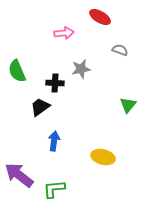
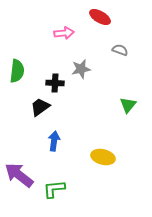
green semicircle: rotated 150 degrees counterclockwise
